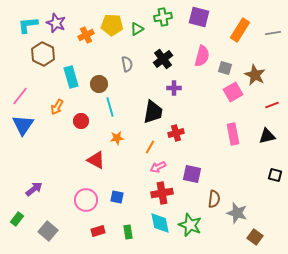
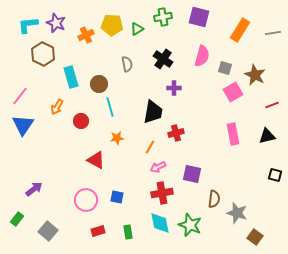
black cross at (163, 59): rotated 18 degrees counterclockwise
